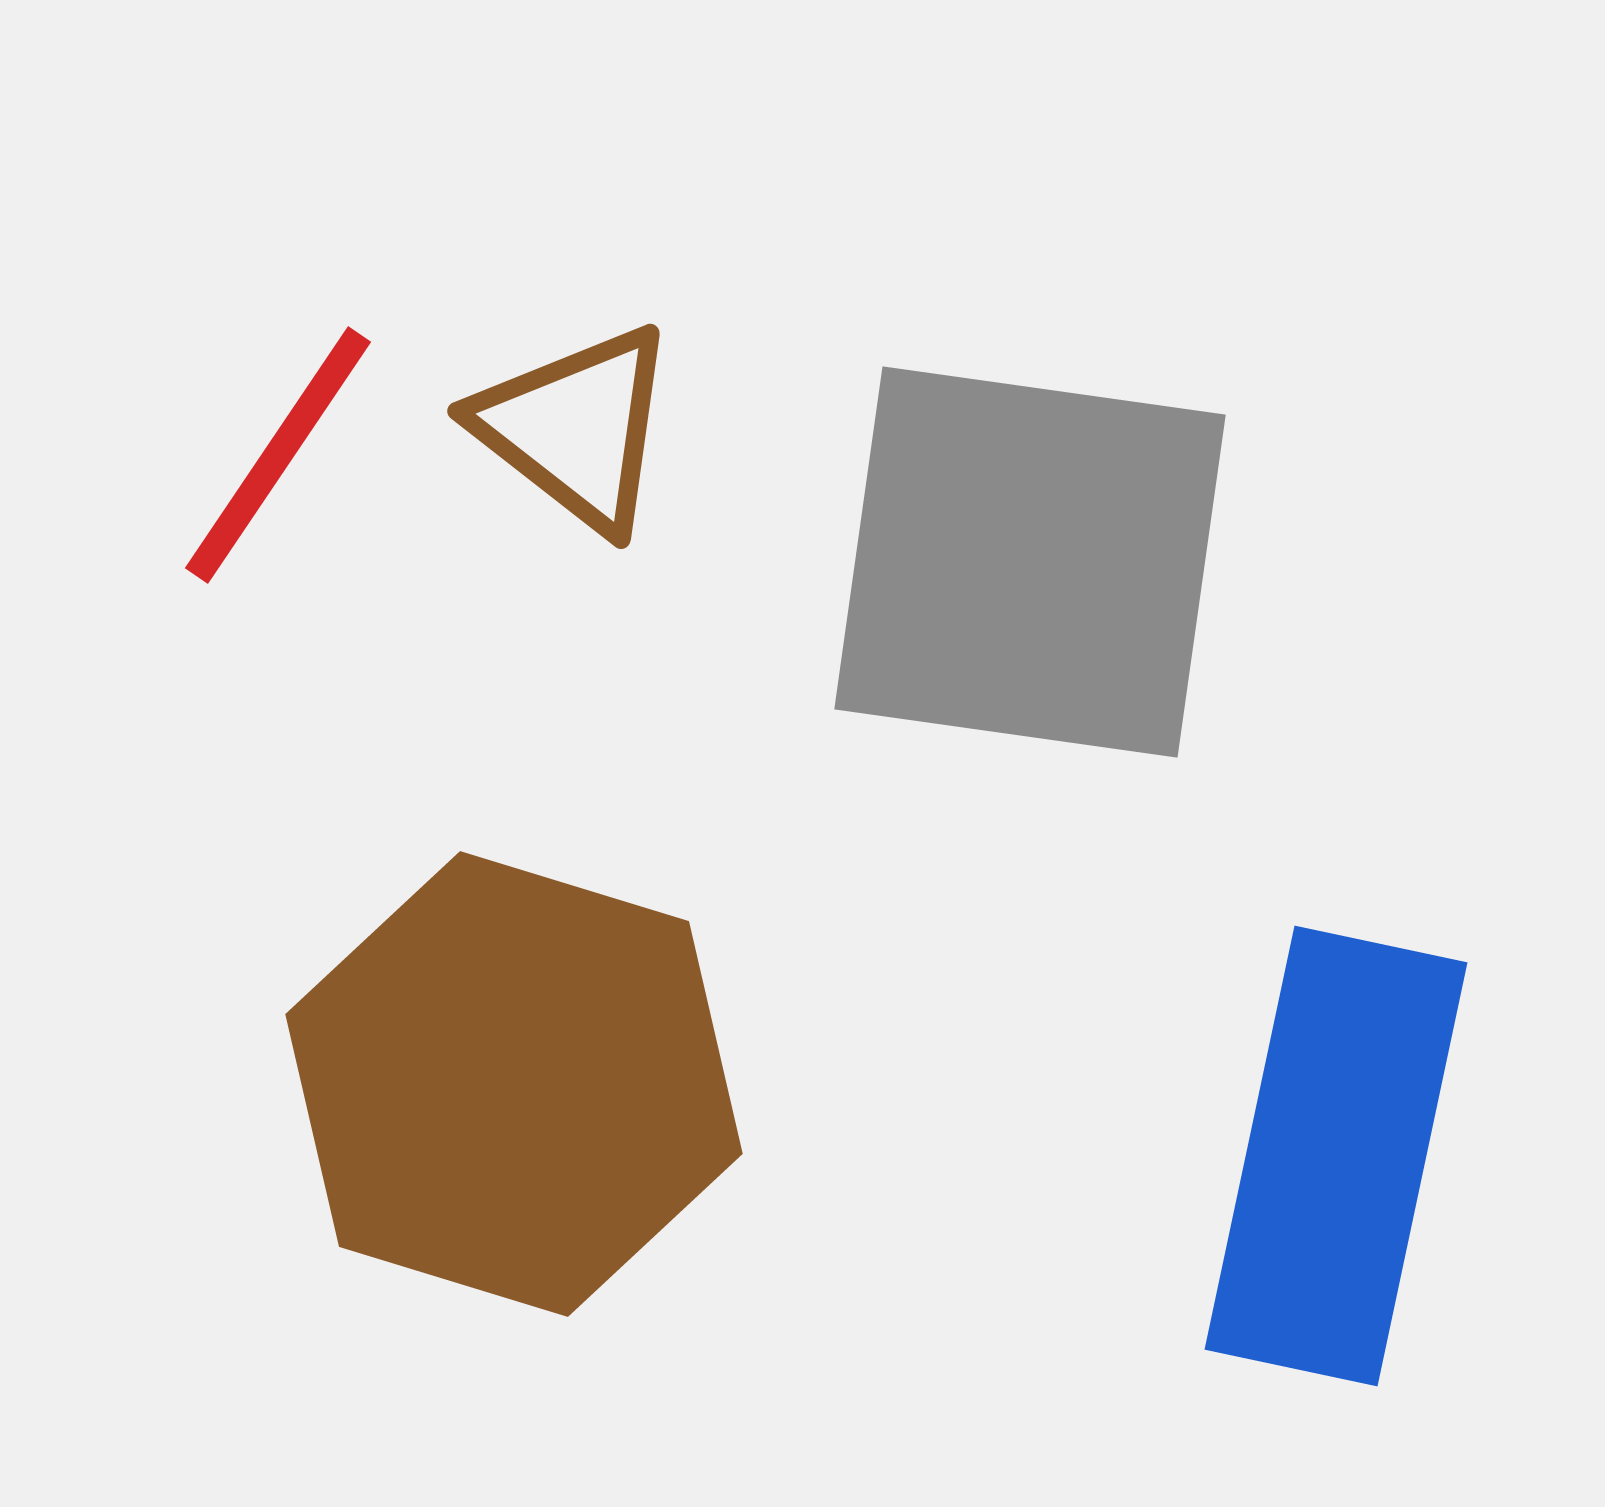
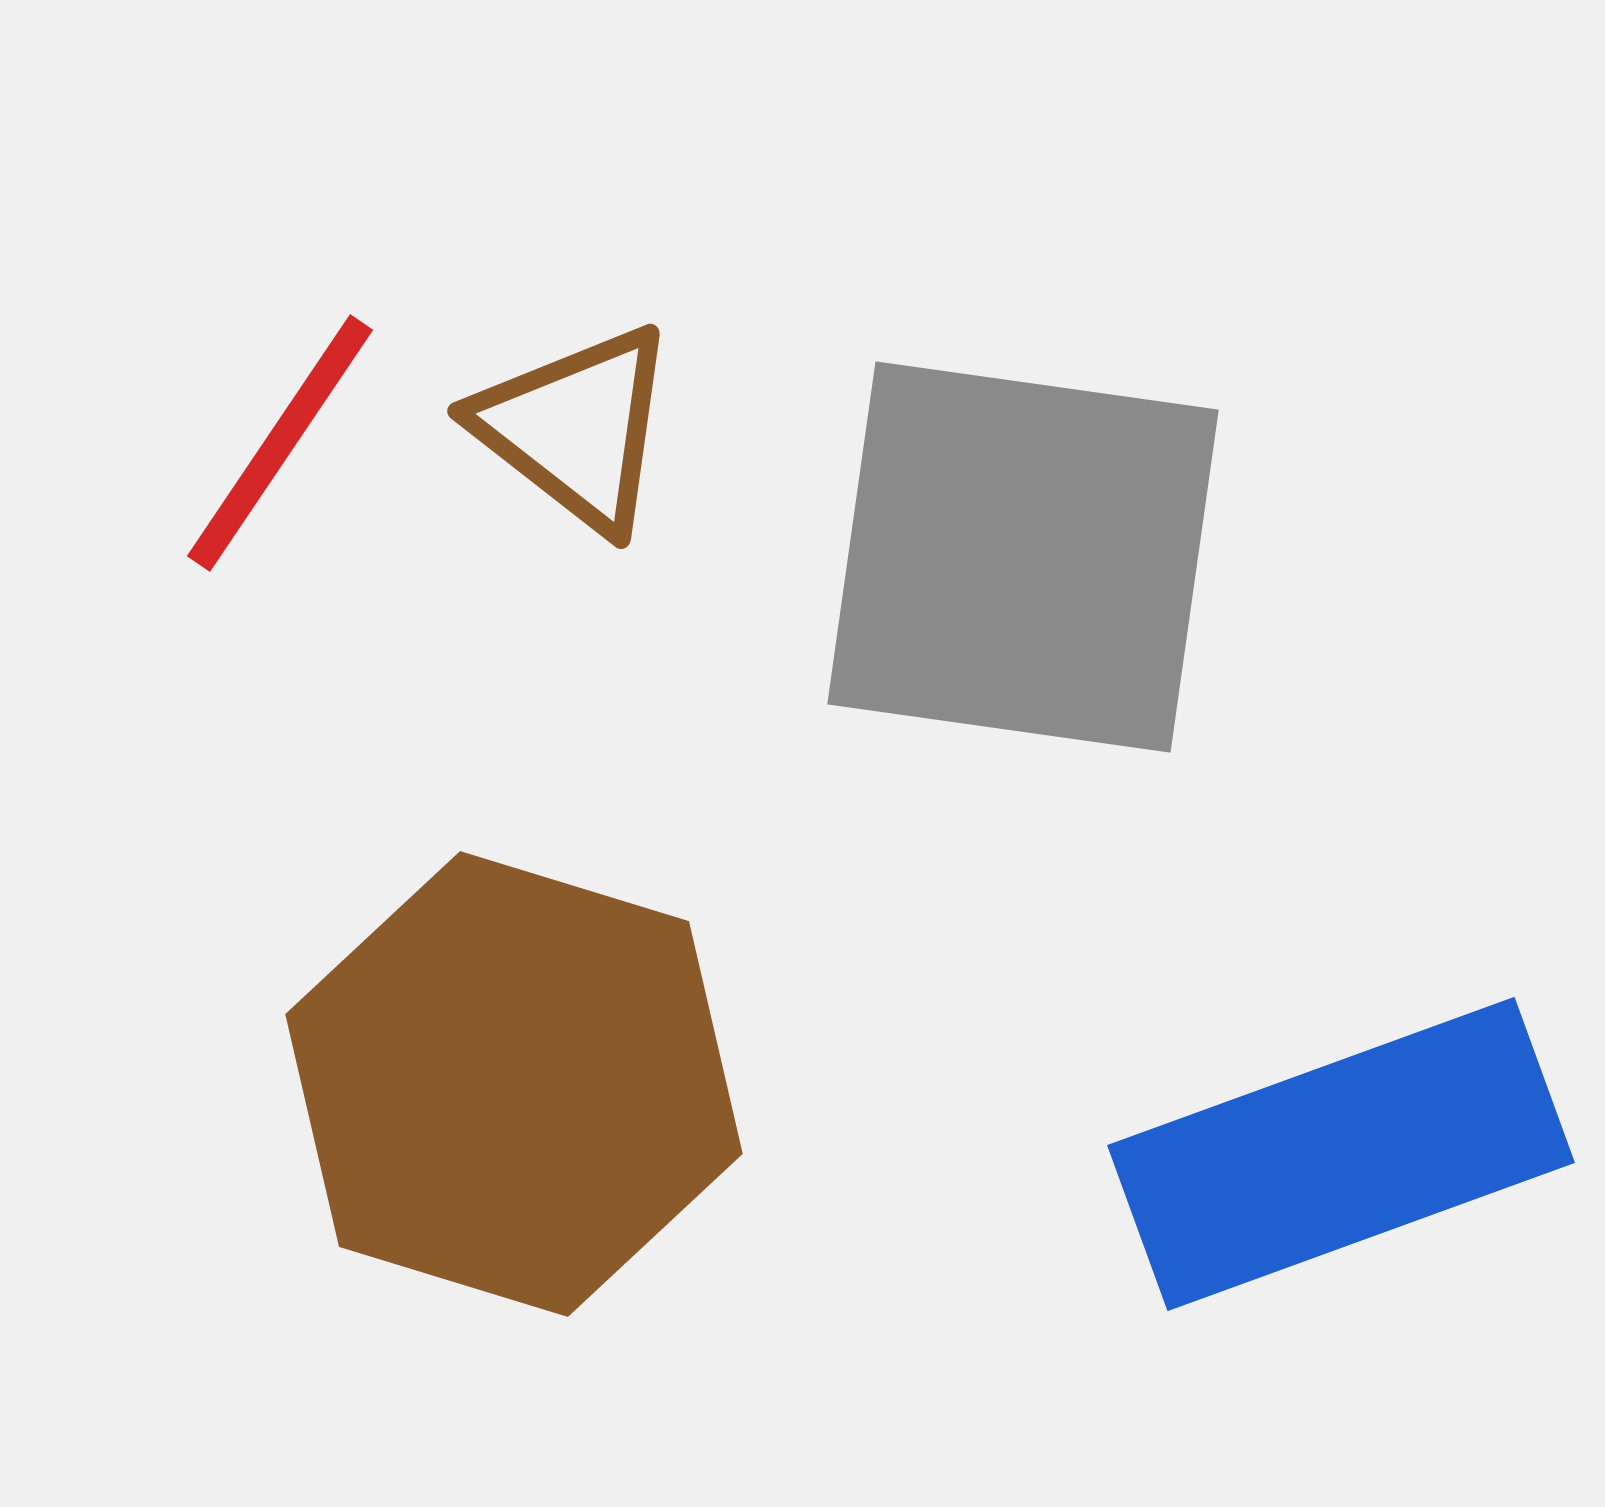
red line: moved 2 px right, 12 px up
gray square: moved 7 px left, 5 px up
blue rectangle: moved 5 px right, 2 px up; rotated 58 degrees clockwise
